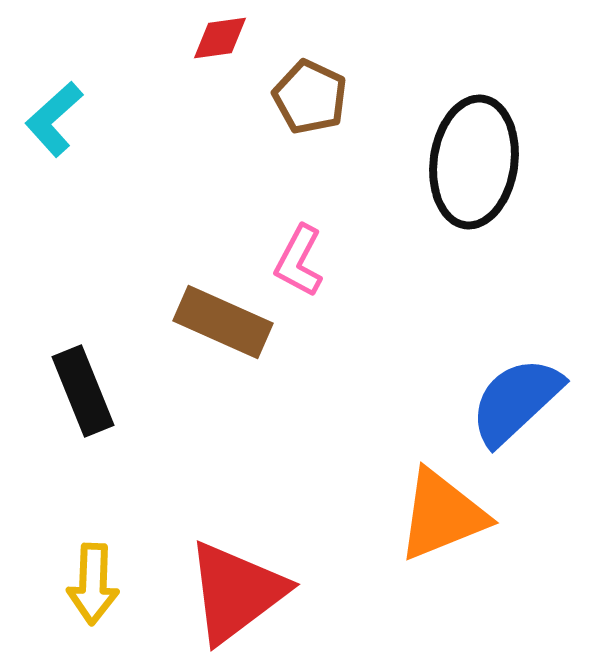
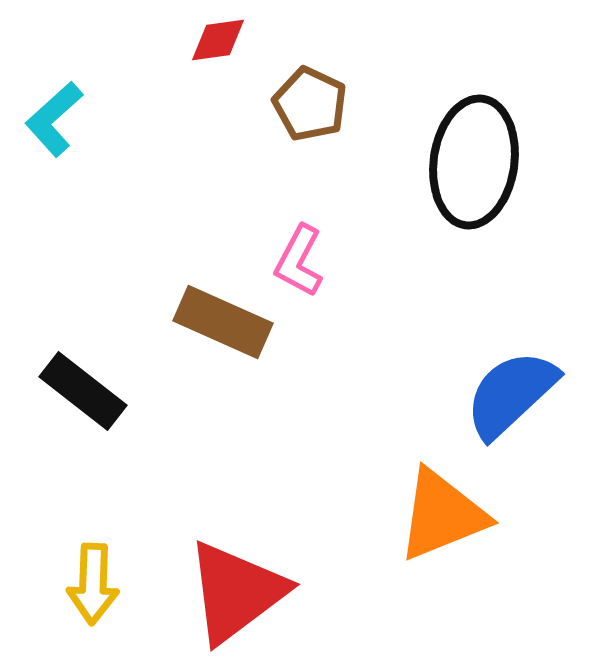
red diamond: moved 2 px left, 2 px down
brown pentagon: moved 7 px down
black rectangle: rotated 30 degrees counterclockwise
blue semicircle: moved 5 px left, 7 px up
